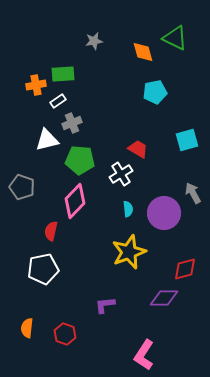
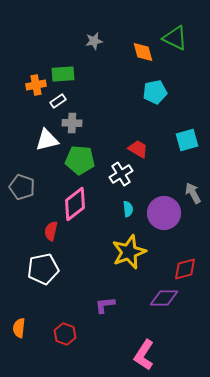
gray cross: rotated 24 degrees clockwise
pink diamond: moved 3 px down; rotated 8 degrees clockwise
orange semicircle: moved 8 px left
